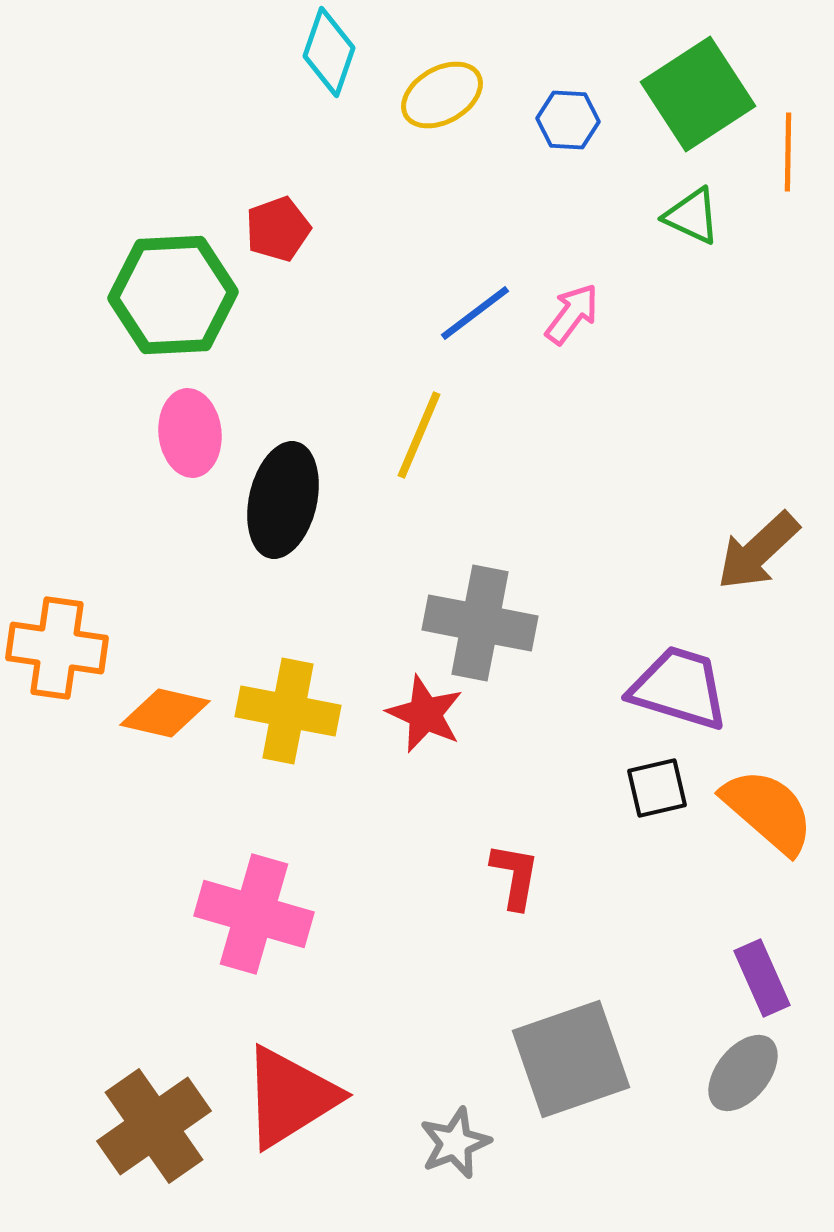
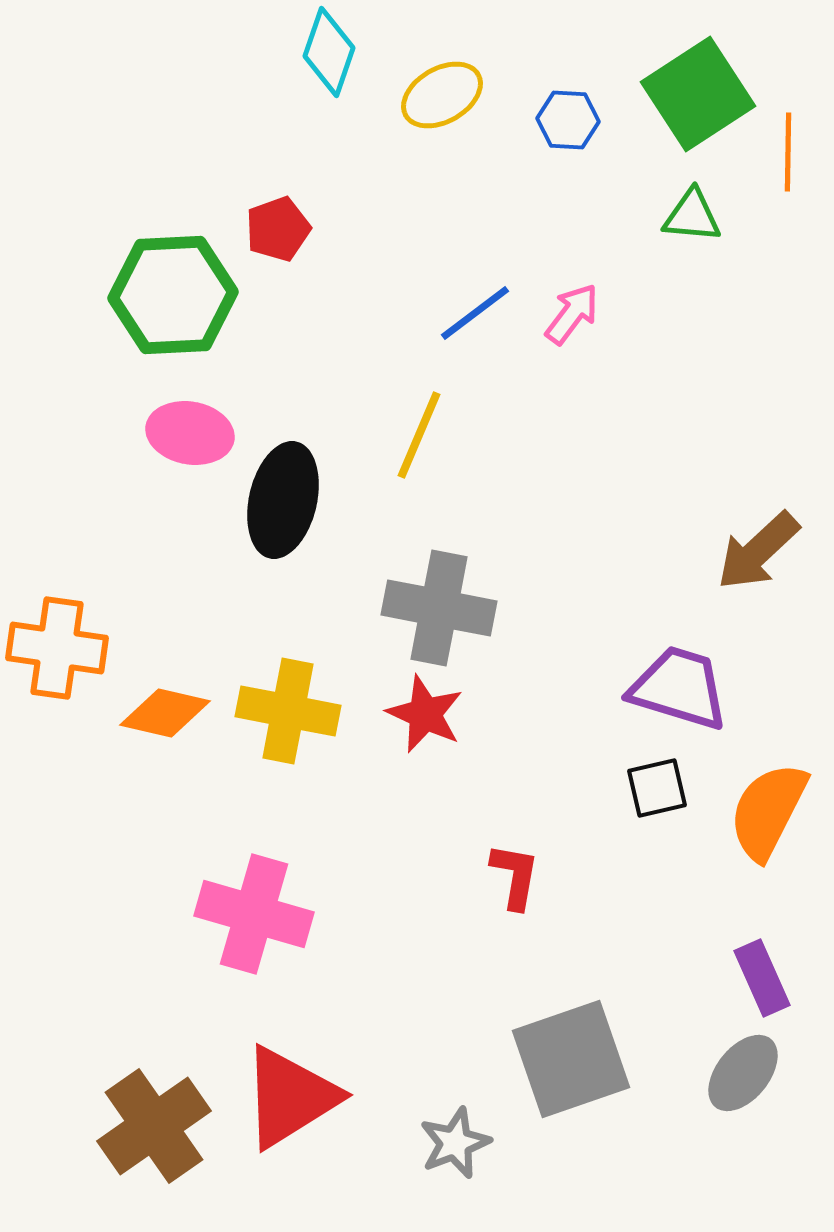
green triangle: rotated 20 degrees counterclockwise
pink ellipse: rotated 74 degrees counterclockwise
gray cross: moved 41 px left, 15 px up
orange semicircle: rotated 104 degrees counterclockwise
